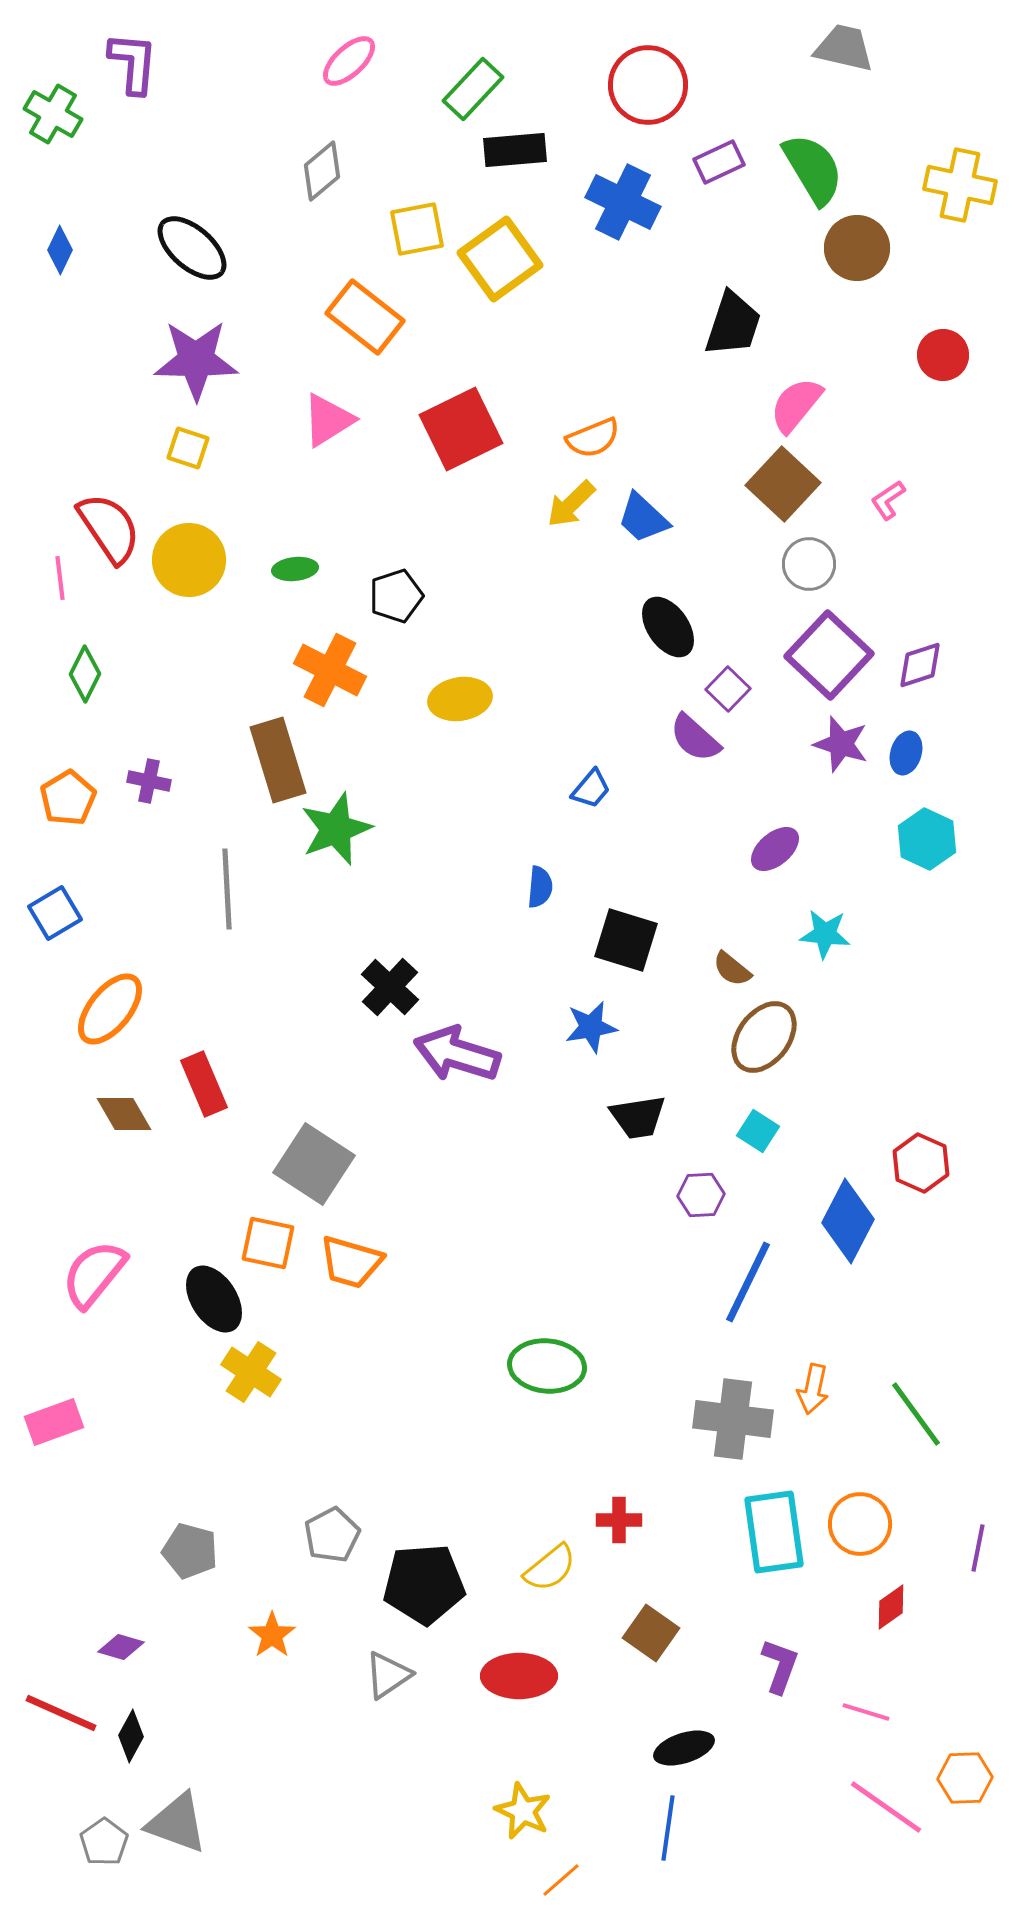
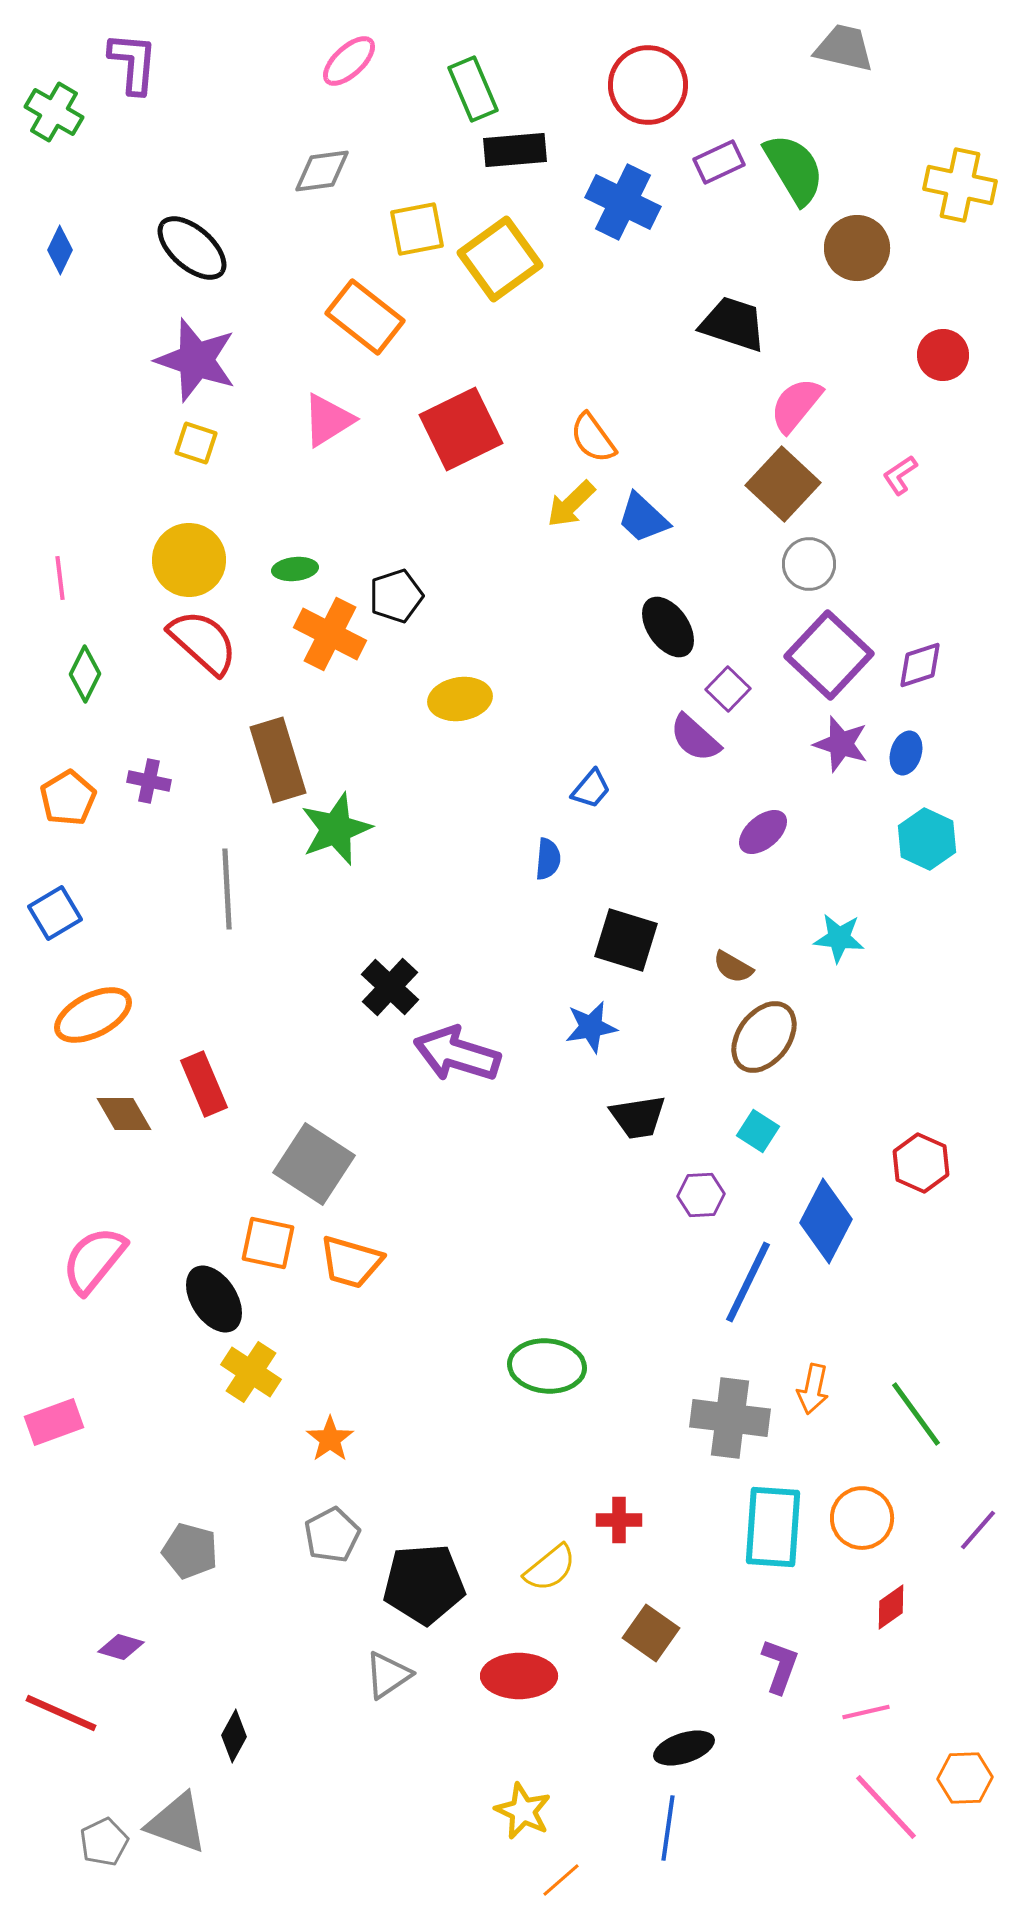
green rectangle at (473, 89): rotated 66 degrees counterclockwise
green cross at (53, 114): moved 1 px right, 2 px up
green semicircle at (813, 169): moved 19 px left
gray diamond at (322, 171): rotated 32 degrees clockwise
black trapezoid at (733, 324): rotated 90 degrees counterclockwise
purple star at (196, 360): rotated 18 degrees clockwise
orange semicircle at (593, 438): rotated 76 degrees clockwise
yellow square at (188, 448): moved 8 px right, 5 px up
pink L-shape at (888, 500): moved 12 px right, 25 px up
red semicircle at (109, 528): moved 94 px right, 114 px down; rotated 14 degrees counterclockwise
orange cross at (330, 670): moved 36 px up
purple ellipse at (775, 849): moved 12 px left, 17 px up
blue semicircle at (540, 887): moved 8 px right, 28 px up
cyan star at (825, 934): moved 14 px right, 4 px down
brown semicircle at (732, 969): moved 1 px right, 2 px up; rotated 9 degrees counterclockwise
orange ellipse at (110, 1009): moved 17 px left, 6 px down; rotated 24 degrees clockwise
blue diamond at (848, 1221): moved 22 px left
pink semicircle at (94, 1274): moved 14 px up
gray cross at (733, 1419): moved 3 px left, 1 px up
orange circle at (860, 1524): moved 2 px right, 6 px up
cyan rectangle at (774, 1532): moved 1 px left, 5 px up; rotated 12 degrees clockwise
purple line at (978, 1548): moved 18 px up; rotated 30 degrees clockwise
orange star at (272, 1635): moved 58 px right, 196 px up
pink line at (866, 1712): rotated 30 degrees counterclockwise
black diamond at (131, 1736): moved 103 px right
pink line at (886, 1807): rotated 12 degrees clockwise
gray pentagon at (104, 1842): rotated 9 degrees clockwise
